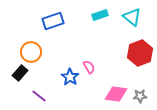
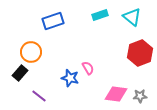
pink semicircle: moved 1 px left, 1 px down
blue star: moved 1 px down; rotated 18 degrees counterclockwise
